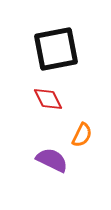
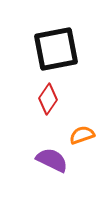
red diamond: rotated 60 degrees clockwise
orange semicircle: rotated 135 degrees counterclockwise
